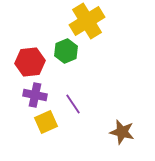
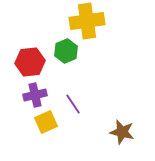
yellow cross: rotated 24 degrees clockwise
purple cross: rotated 25 degrees counterclockwise
